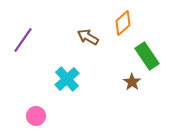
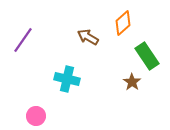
cyan cross: rotated 35 degrees counterclockwise
